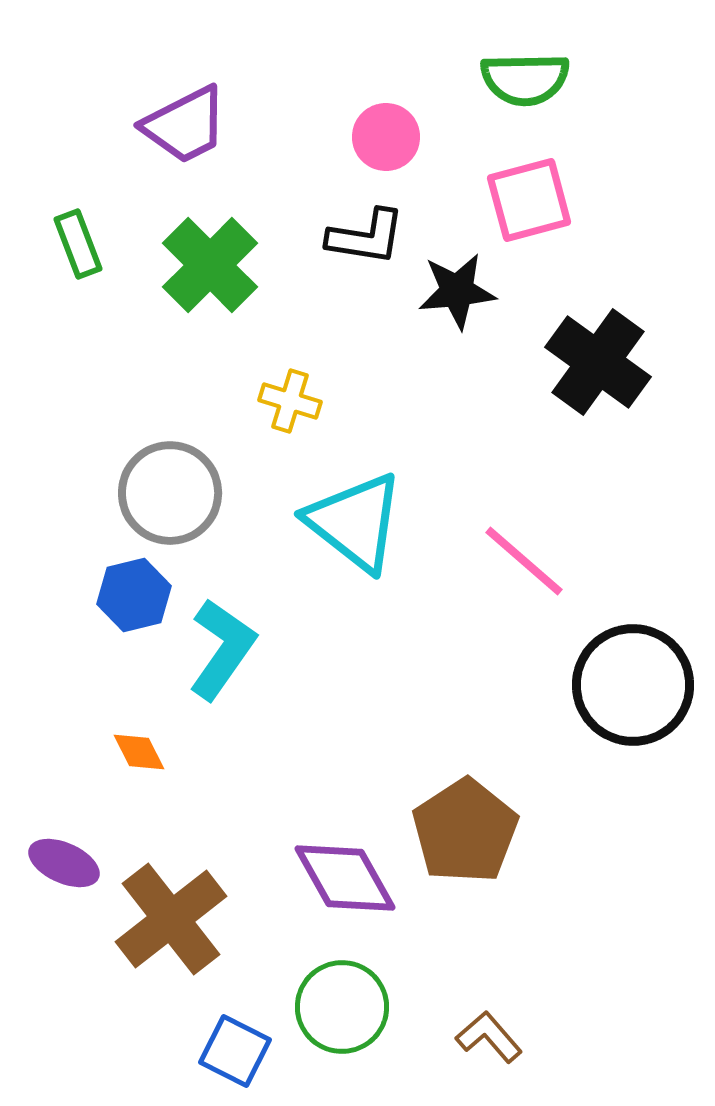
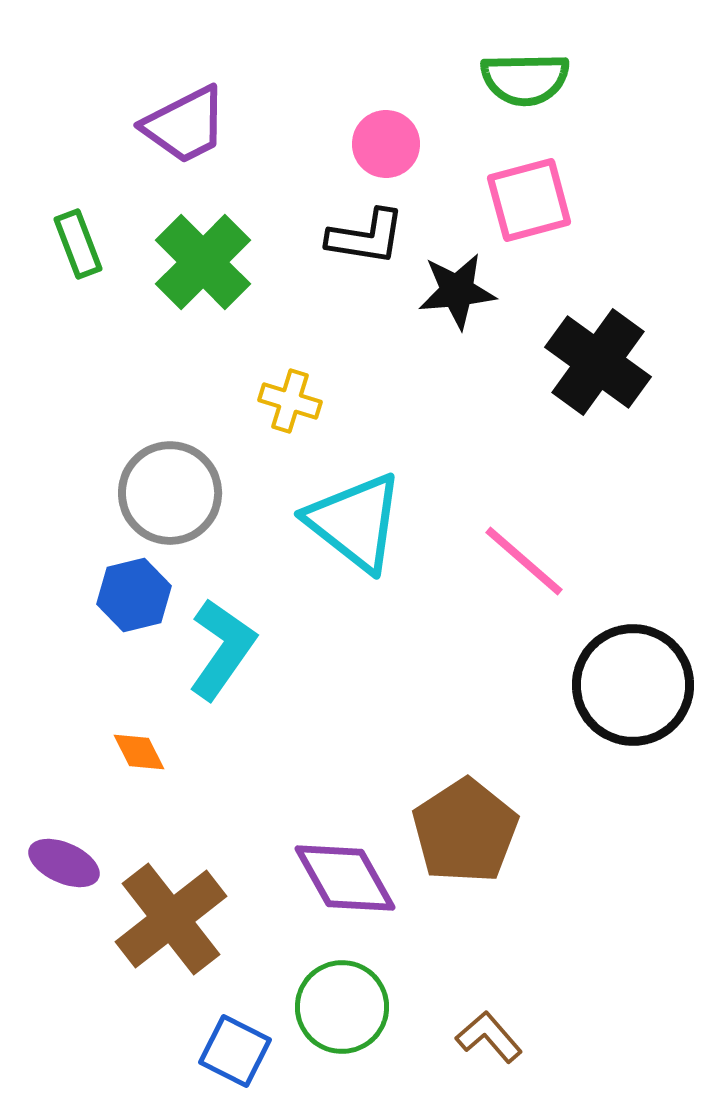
pink circle: moved 7 px down
green cross: moved 7 px left, 3 px up
